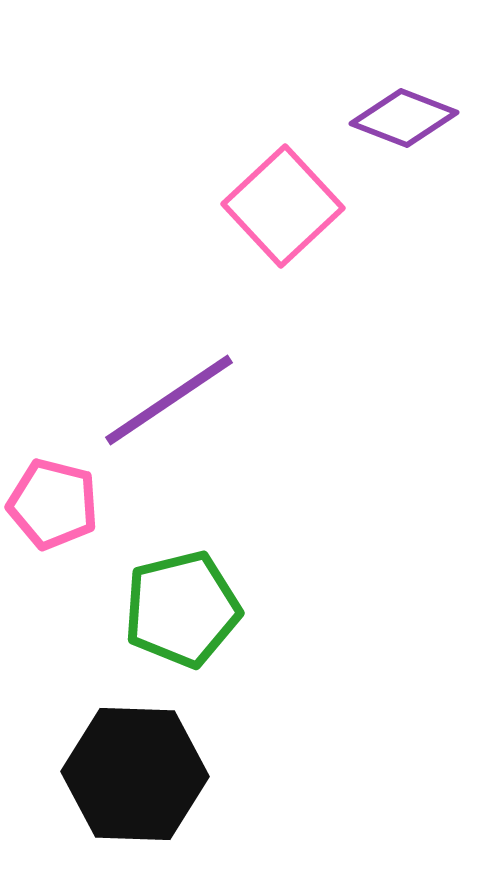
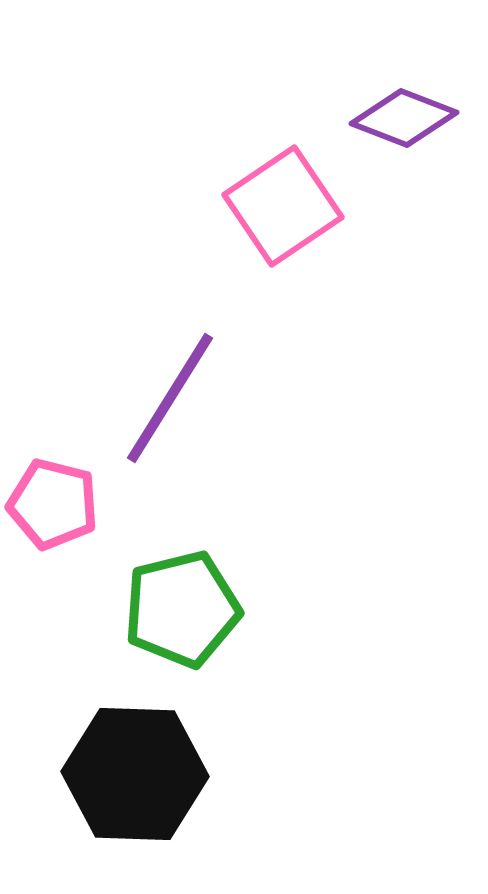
pink square: rotated 9 degrees clockwise
purple line: moved 1 px right, 2 px up; rotated 24 degrees counterclockwise
